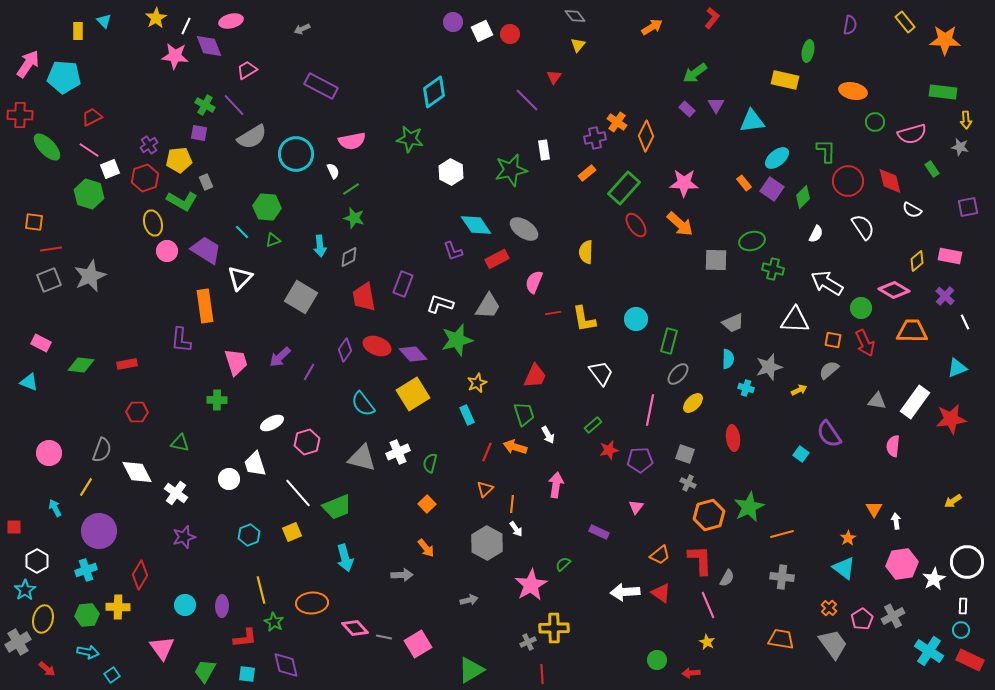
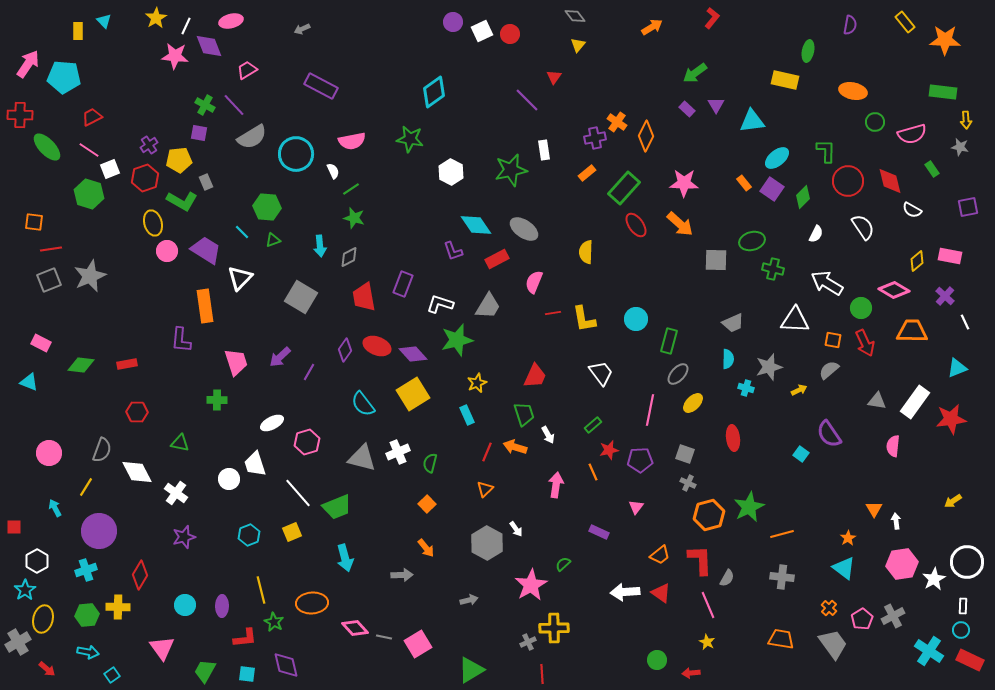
orange line at (512, 504): moved 81 px right, 32 px up; rotated 30 degrees counterclockwise
